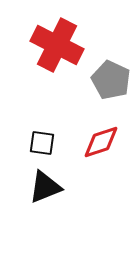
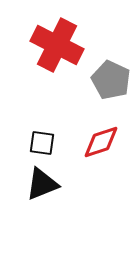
black triangle: moved 3 px left, 3 px up
